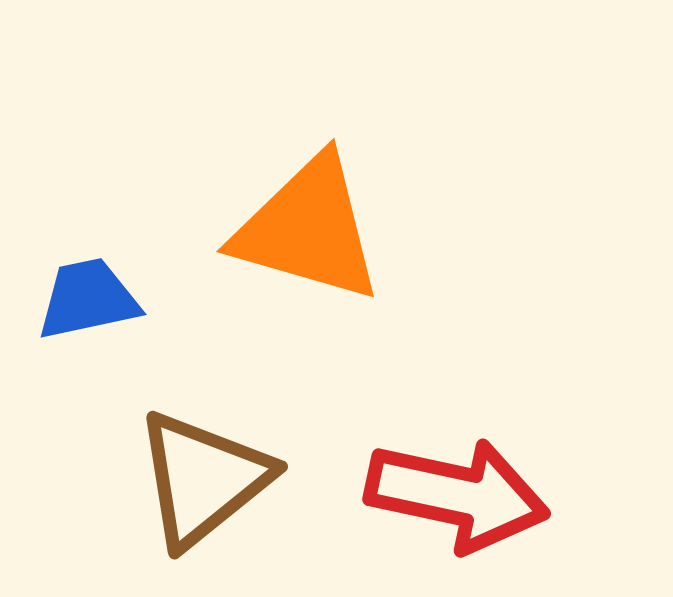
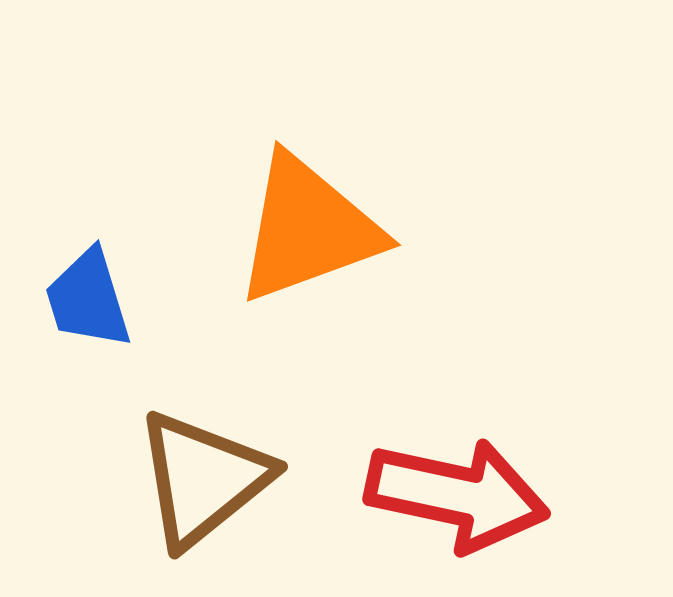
orange triangle: rotated 36 degrees counterclockwise
blue trapezoid: rotated 95 degrees counterclockwise
